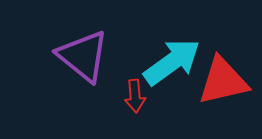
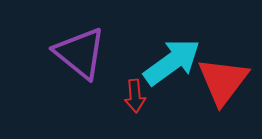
purple triangle: moved 3 px left, 3 px up
red triangle: rotated 40 degrees counterclockwise
